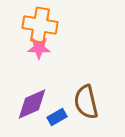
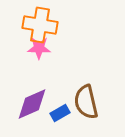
blue rectangle: moved 3 px right, 4 px up
